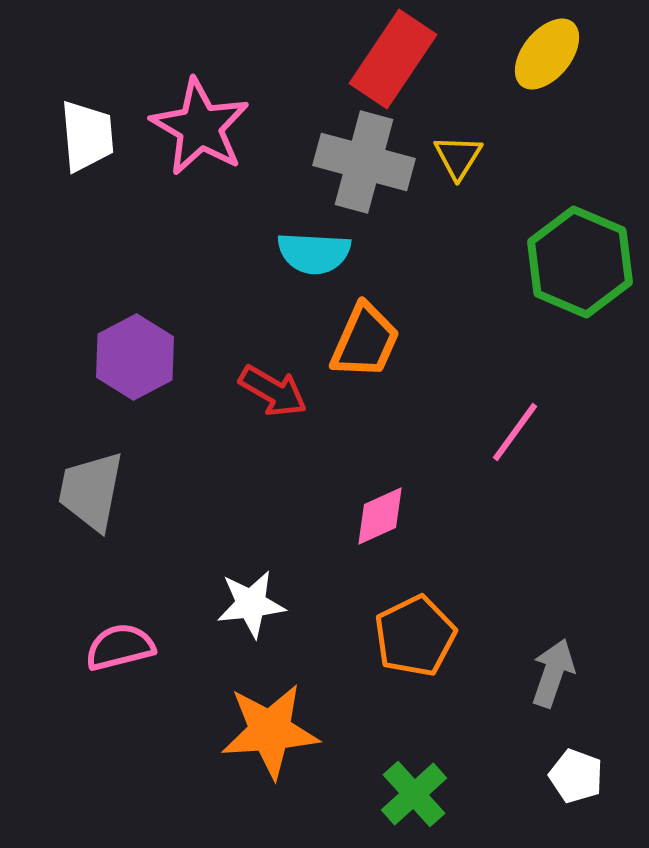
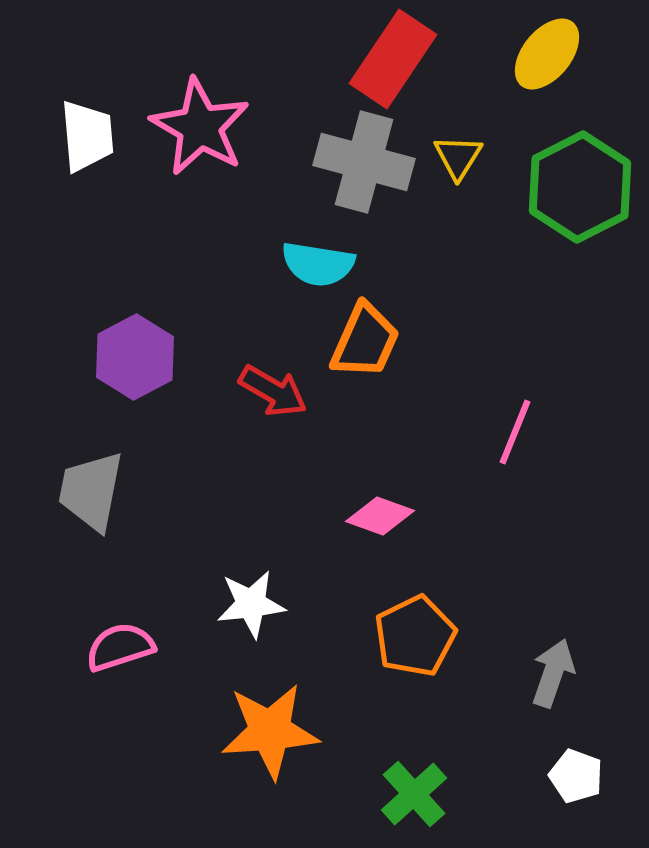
cyan semicircle: moved 4 px right, 11 px down; rotated 6 degrees clockwise
green hexagon: moved 75 px up; rotated 10 degrees clockwise
pink line: rotated 14 degrees counterclockwise
pink diamond: rotated 44 degrees clockwise
pink semicircle: rotated 4 degrees counterclockwise
